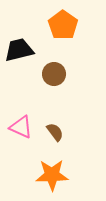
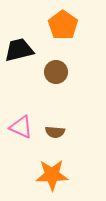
brown circle: moved 2 px right, 2 px up
brown semicircle: rotated 132 degrees clockwise
